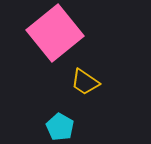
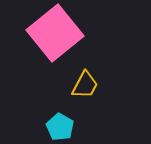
yellow trapezoid: moved 3 px down; rotated 96 degrees counterclockwise
